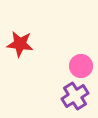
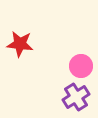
purple cross: moved 1 px right, 1 px down
